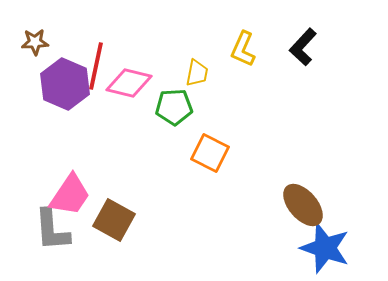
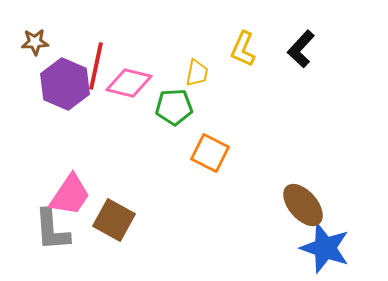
black L-shape: moved 2 px left, 2 px down
